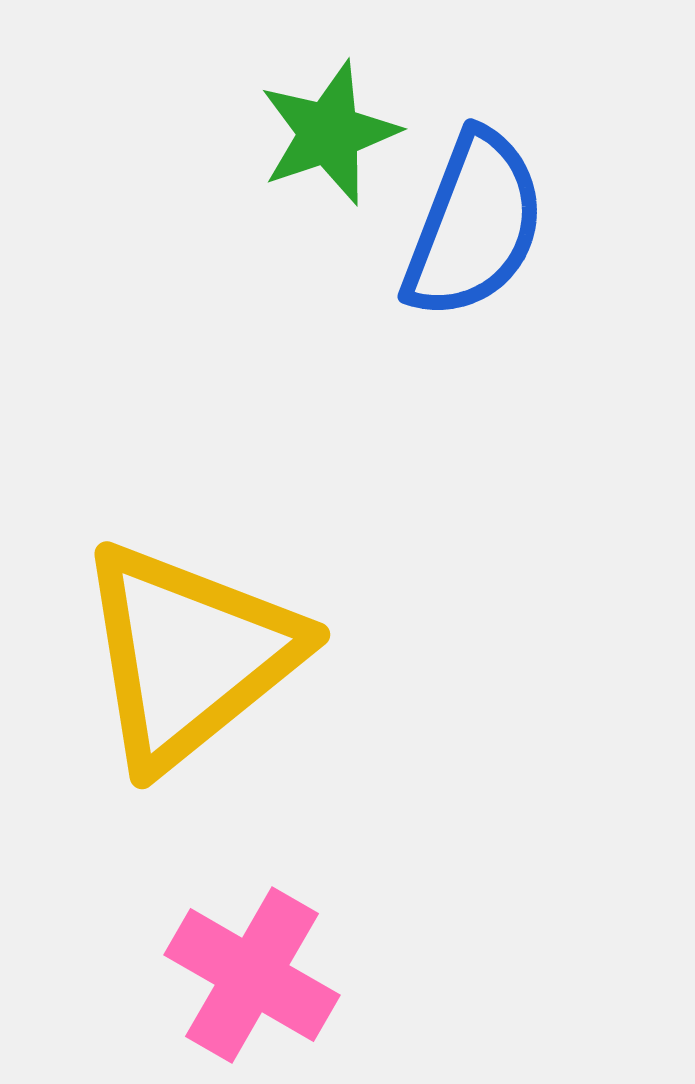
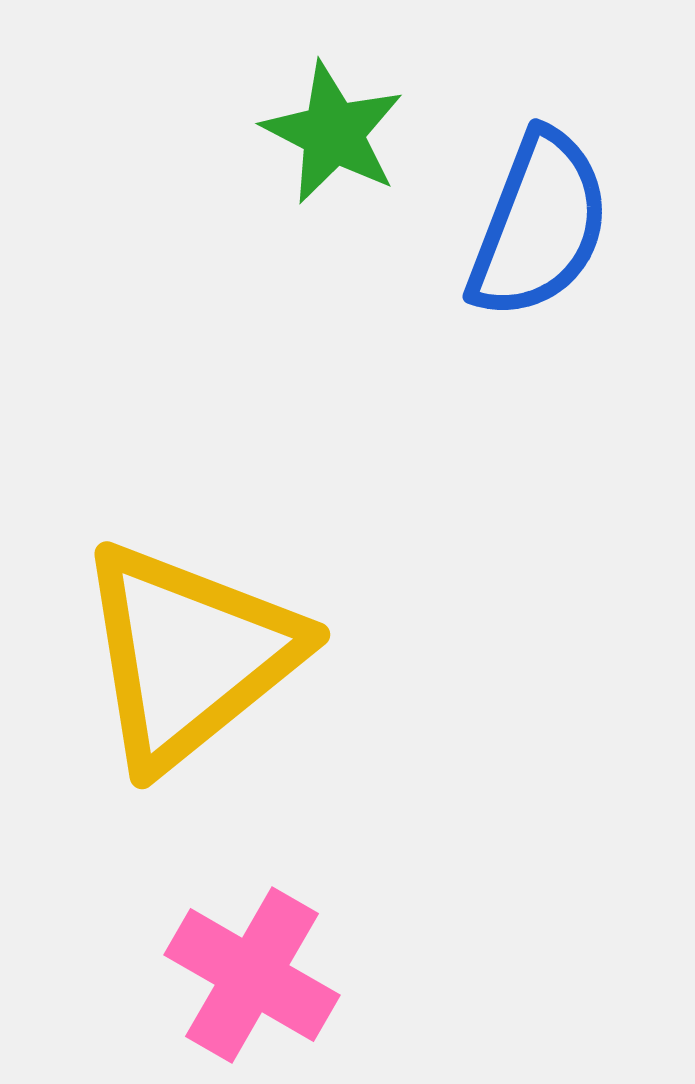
green star: moved 4 px right; rotated 26 degrees counterclockwise
blue semicircle: moved 65 px right
